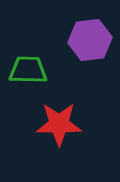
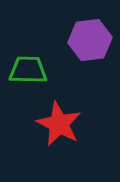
red star: rotated 27 degrees clockwise
